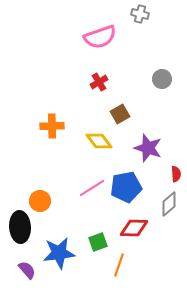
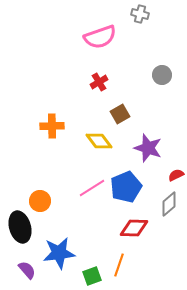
gray circle: moved 4 px up
red semicircle: moved 1 px down; rotated 112 degrees counterclockwise
blue pentagon: rotated 12 degrees counterclockwise
black ellipse: rotated 12 degrees counterclockwise
green square: moved 6 px left, 34 px down
